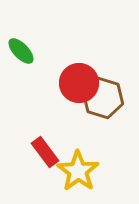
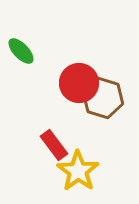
red rectangle: moved 9 px right, 7 px up
